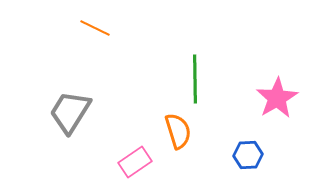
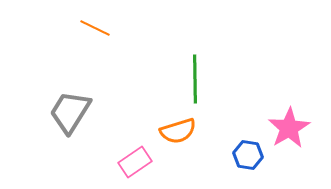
pink star: moved 12 px right, 30 px down
orange semicircle: rotated 90 degrees clockwise
blue hexagon: rotated 12 degrees clockwise
